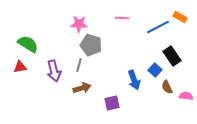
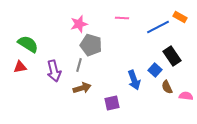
pink star: rotated 18 degrees counterclockwise
